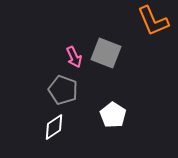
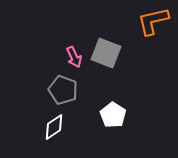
orange L-shape: rotated 100 degrees clockwise
